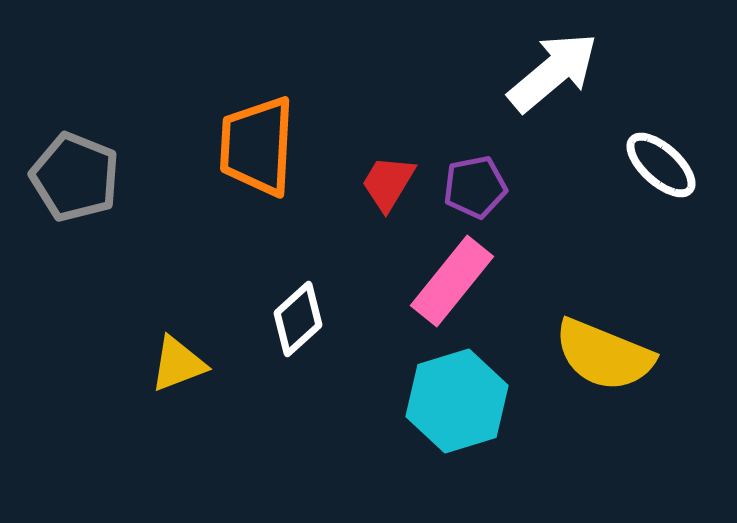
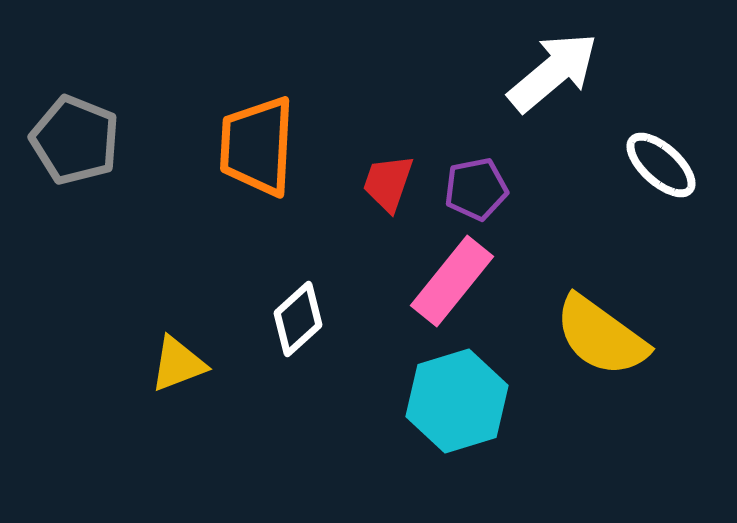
gray pentagon: moved 37 px up
red trapezoid: rotated 12 degrees counterclockwise
purple pentagon: moved 1 px right, 2 px down
yellow semicircle: moved 3 px left, 19 px up; rotated 14 degrees clockwise
